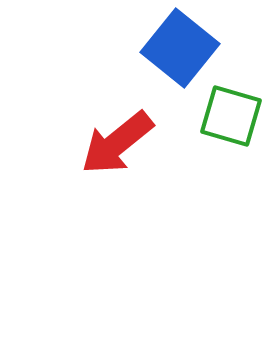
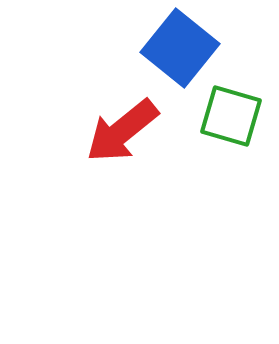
red arrow: moved 5 px right, 12 px up
